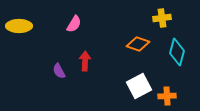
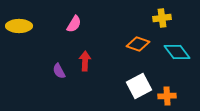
cyan diamond: rotated 52 degrees counterclockwise
